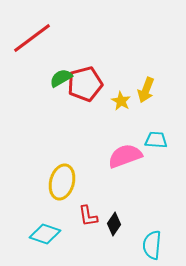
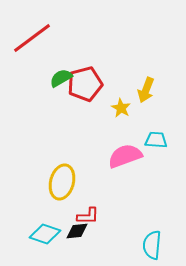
yellow star: moved 7 px down
red L-shape: rotated 80 degrees counterclockwise
black diamond: moved 37 px left, 7 px down; rotated 50 degrees clockwise
